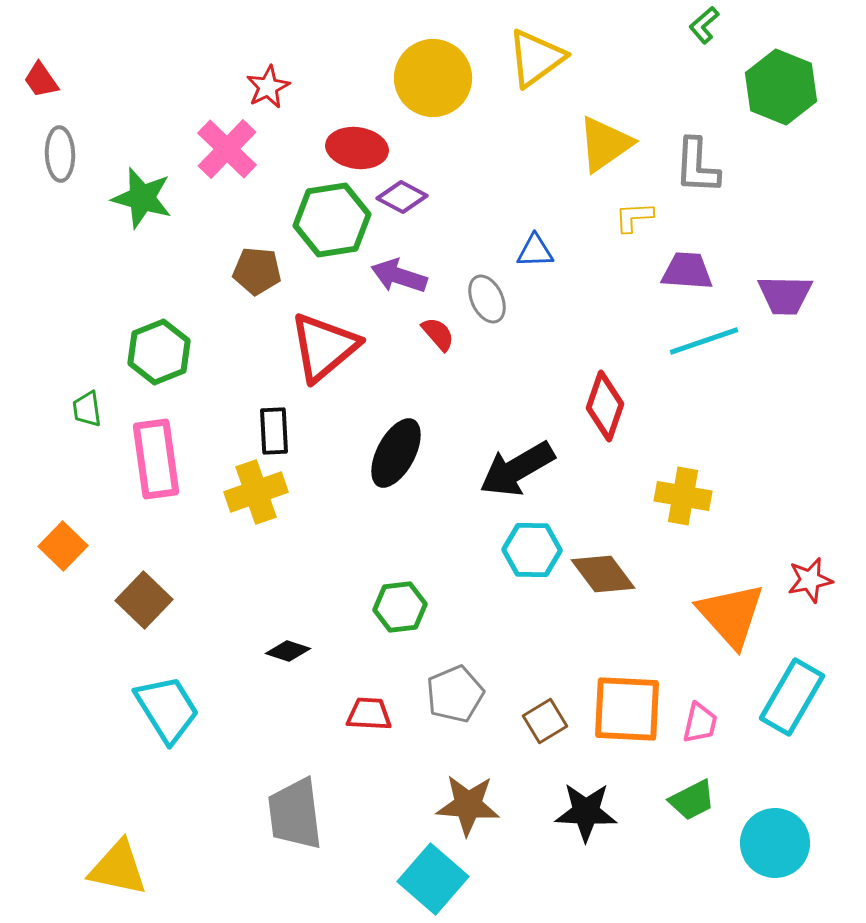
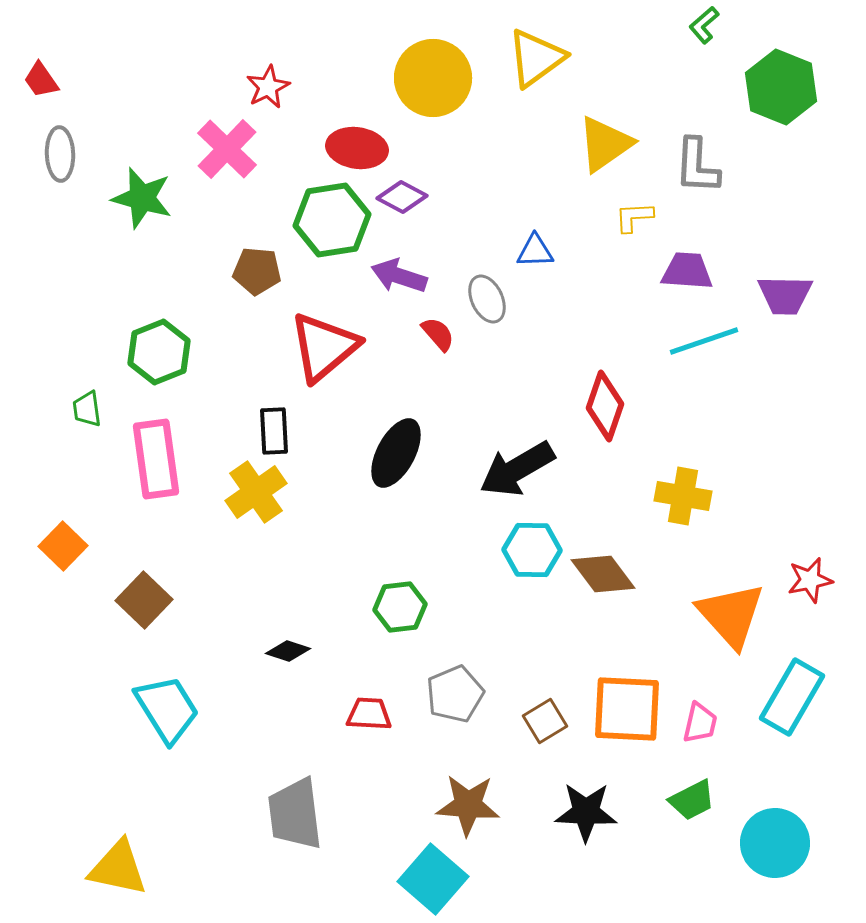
yellow cross at (256, 492): rotated 16 degrees counterclockwise
